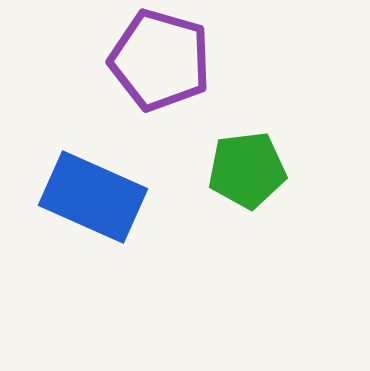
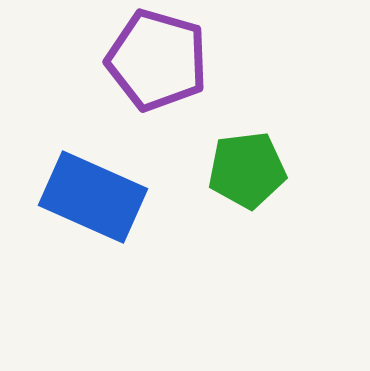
purple pentagon: moved 3 px left
